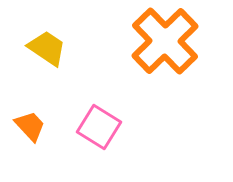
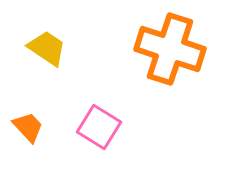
orange cross: moved 5 px right, 8 px down; rotated 28 degrees counterclockwise
orange trapezoid: moved 2 px left, 1 px down
